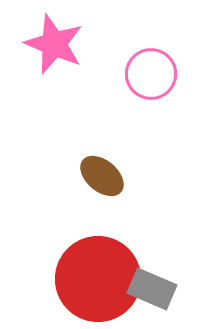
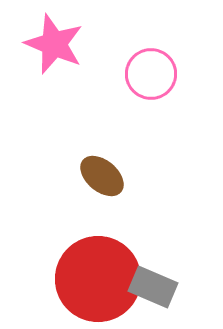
gray rectangle: moved 1 px right, 2 px up
